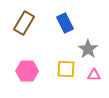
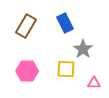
brown rectangle: moved 2 px right, 3 px down
gray star: moved 5 px left
pink triangle: moved 8 px down
